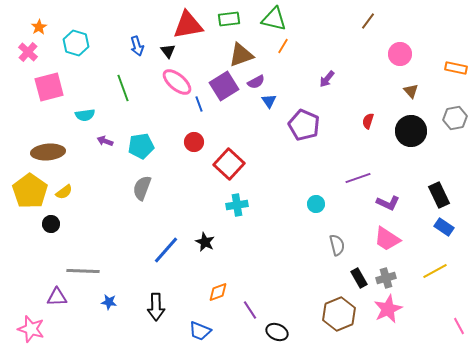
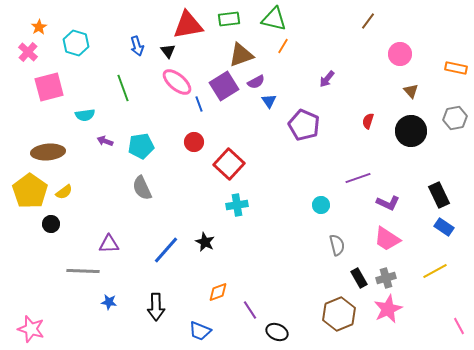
gray semicircle at (142, 188): rotated 45 degrees counterclockwise
cyan circle at (316, 204): moved 5 px right, 1 px down
purple triangle at (57, 297): moved 52 px right, 53 px up
